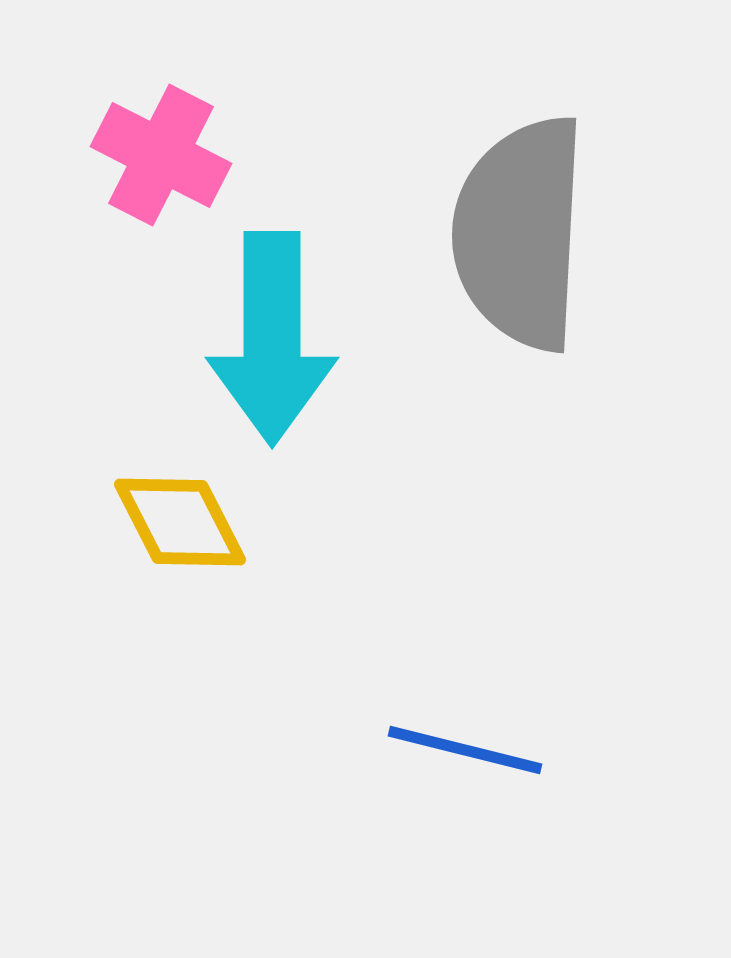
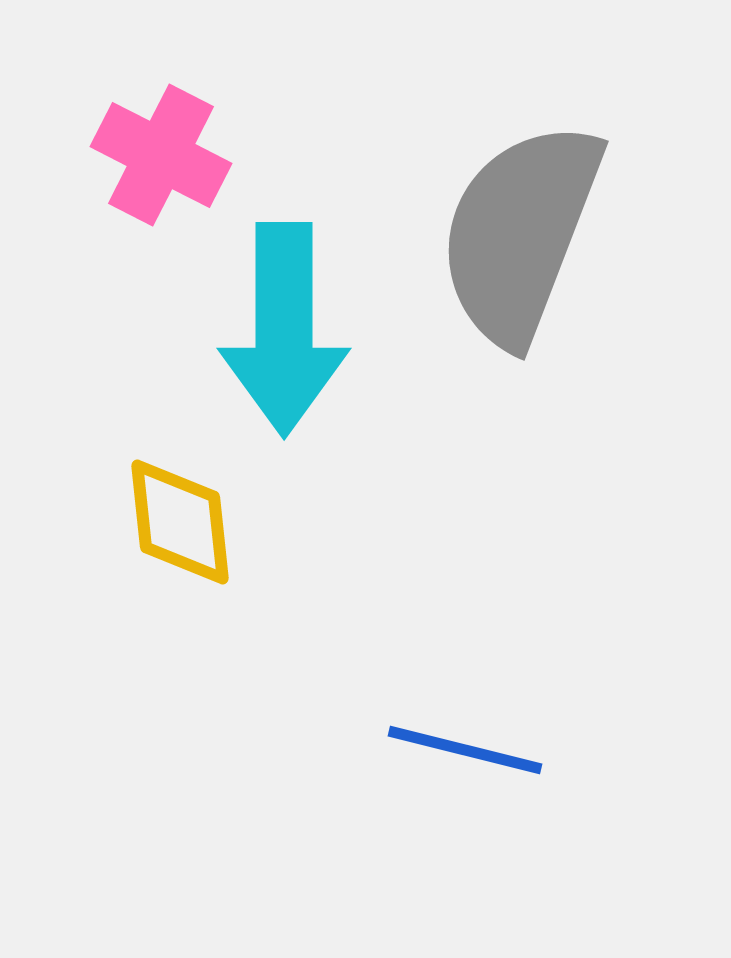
gray semicircle: rotated 18 degrees clockwise
cyan arrow: moved 12 px right, 9 px up
yellow diamond: rotated 21 degrees clockwise
